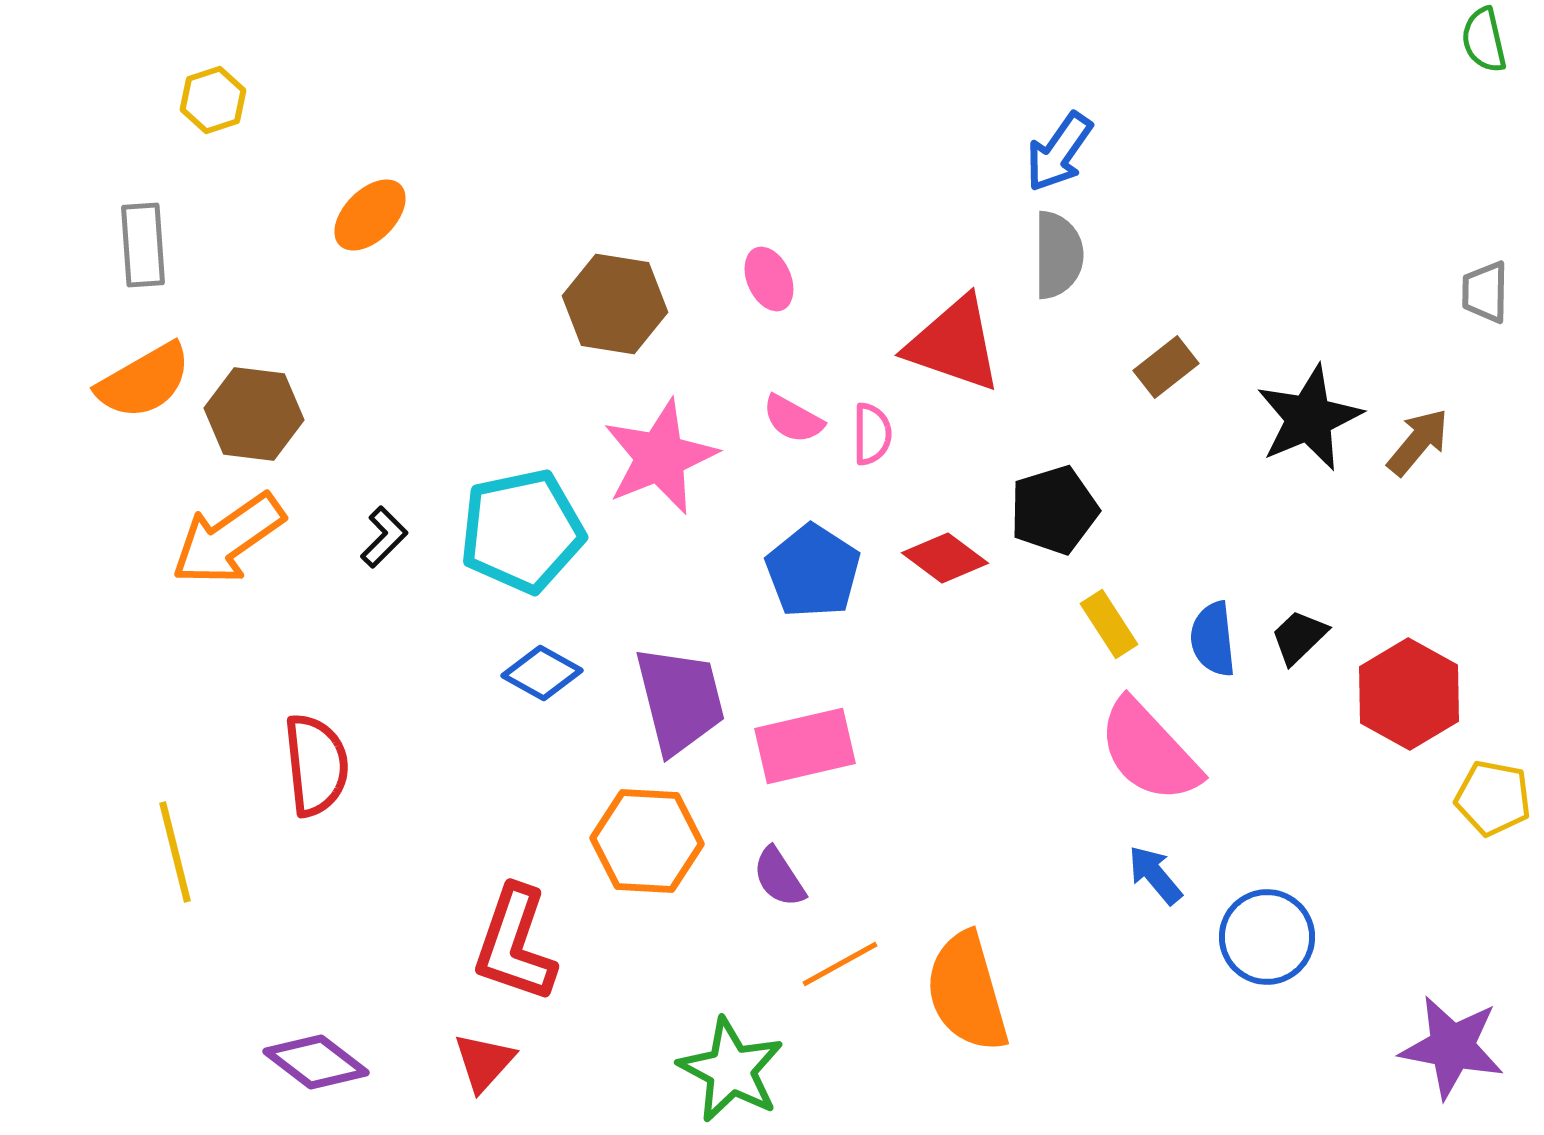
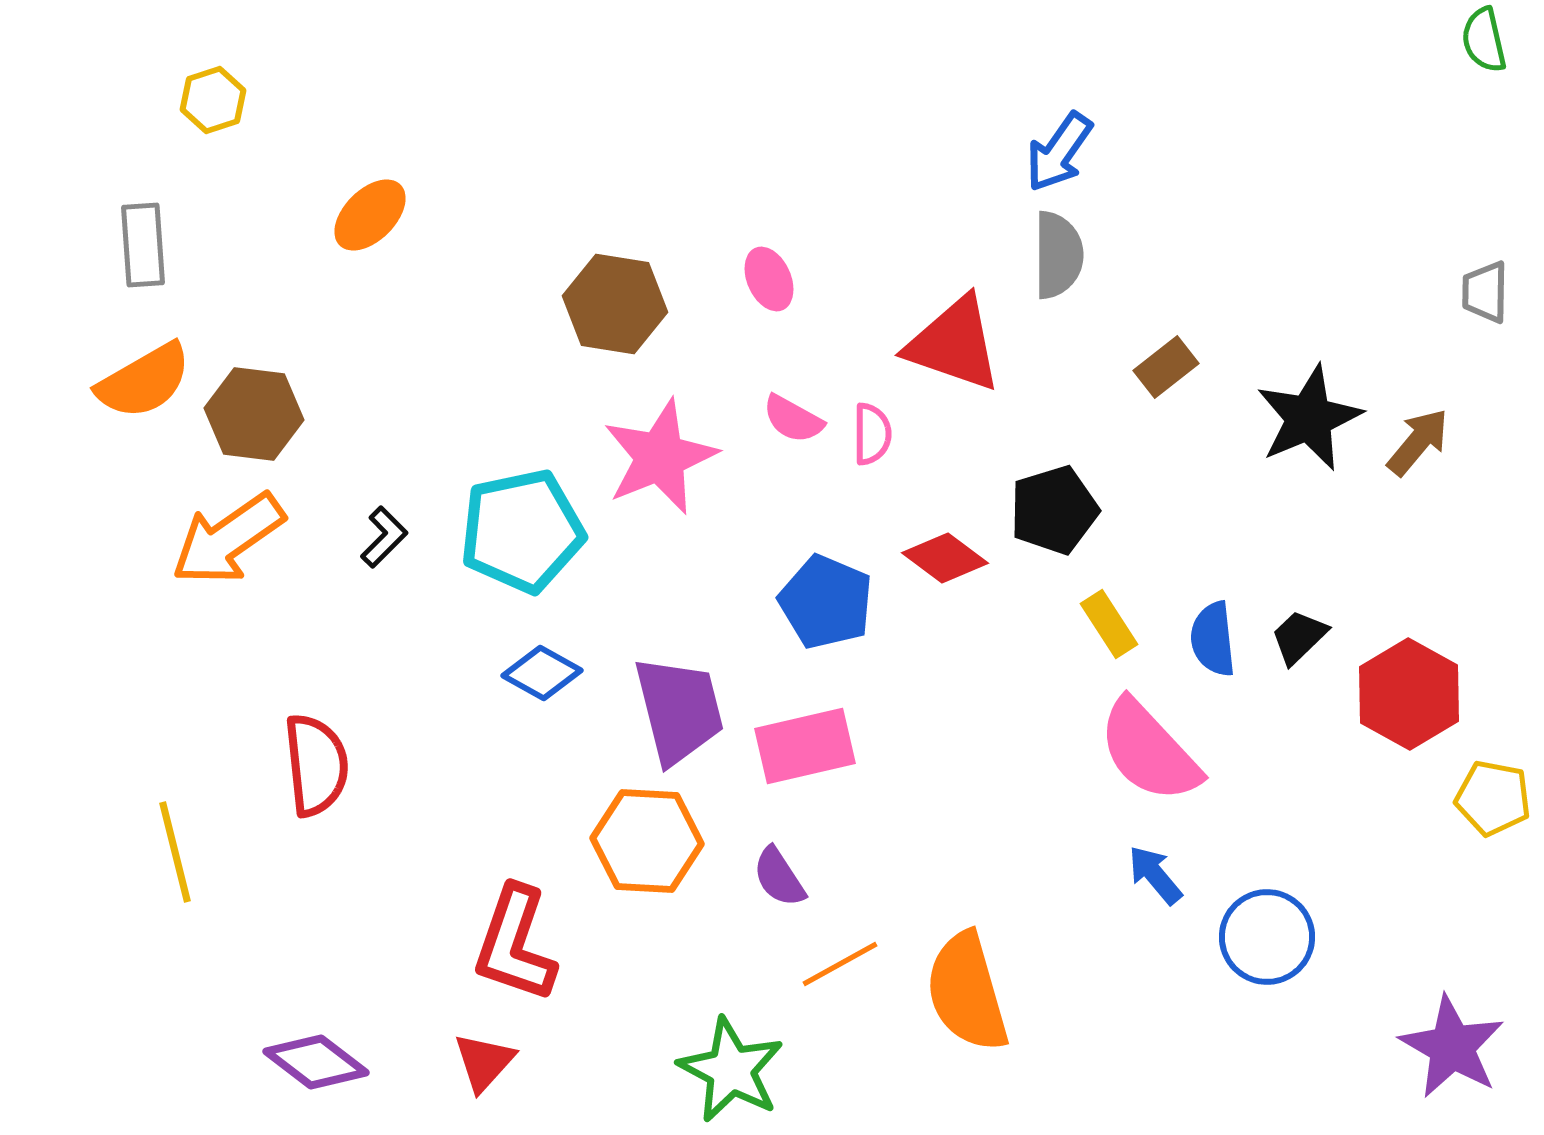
blue pentagon at (813, 571): moved 13 px right, 31 px down; rotated 10 degrees counterclockwise
purple trapezoid at (680, 700): moved 1 px left, 10 px down
purple star at (1452, 1047): rotated 19 degrees clockwise
